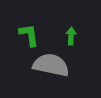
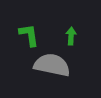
gray semicircle: moved 1 px right
